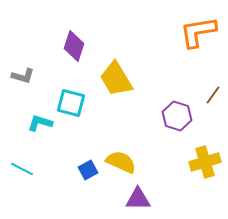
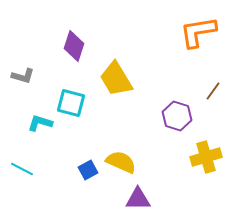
brown line: moved 4 px up
yellow cross: moved 1 px right, 5 px up
